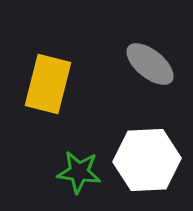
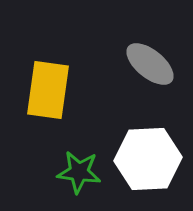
yellow rectangle: moved 6 px down; rotated 6 degrees counterclockwise
white hexagon: moved 1 px right, 1 px up
